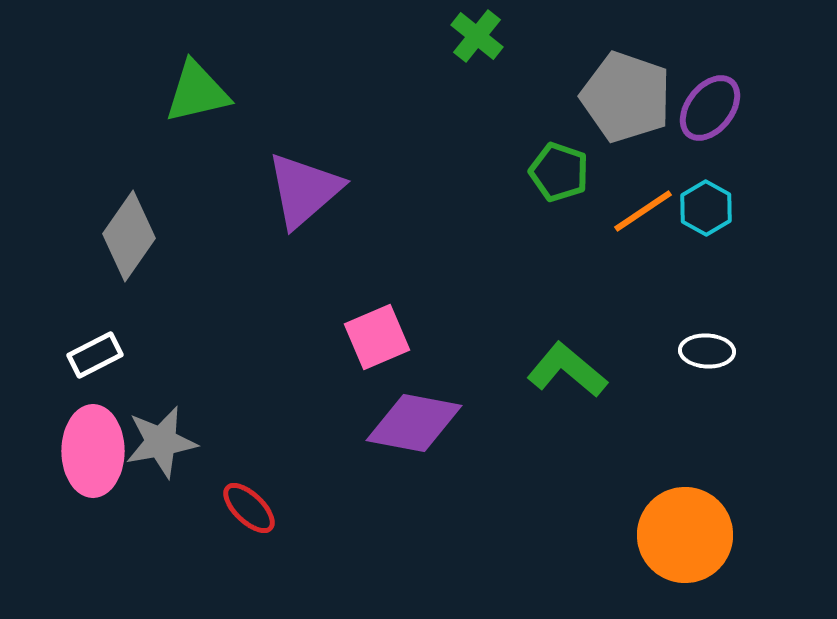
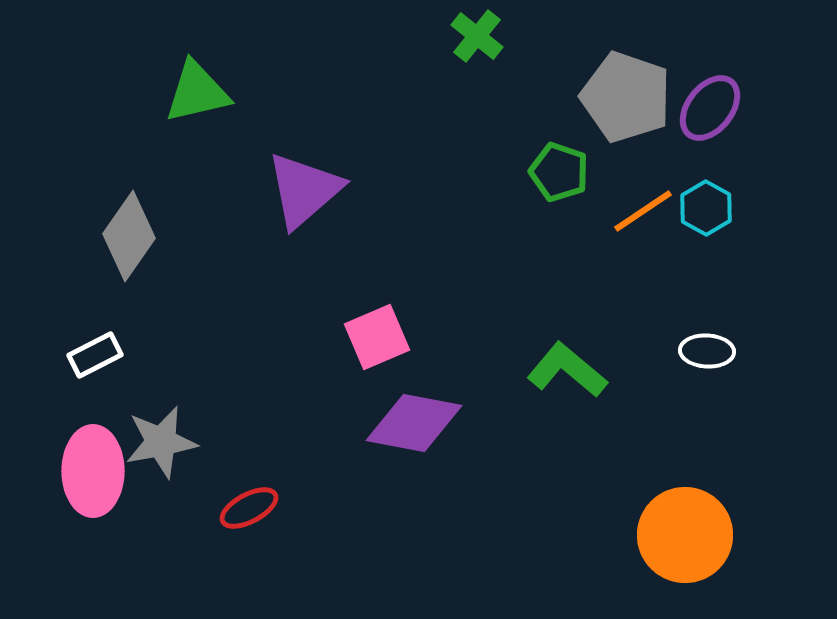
pink ellipse: moved 20 px down
red ellipse: rotated 72 degrees counterclockwise
